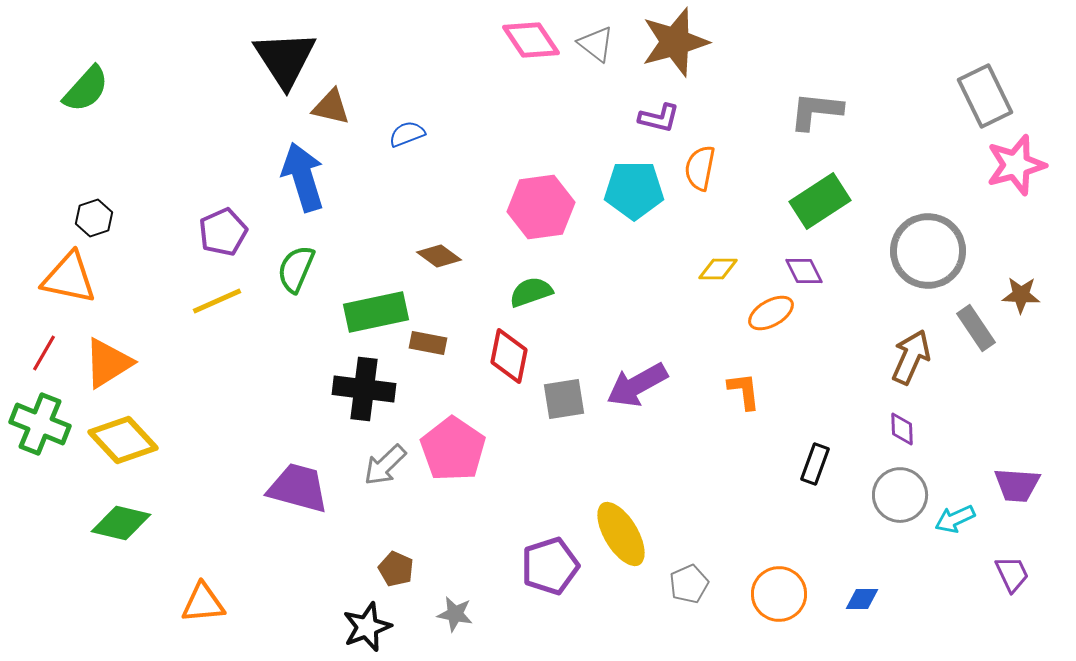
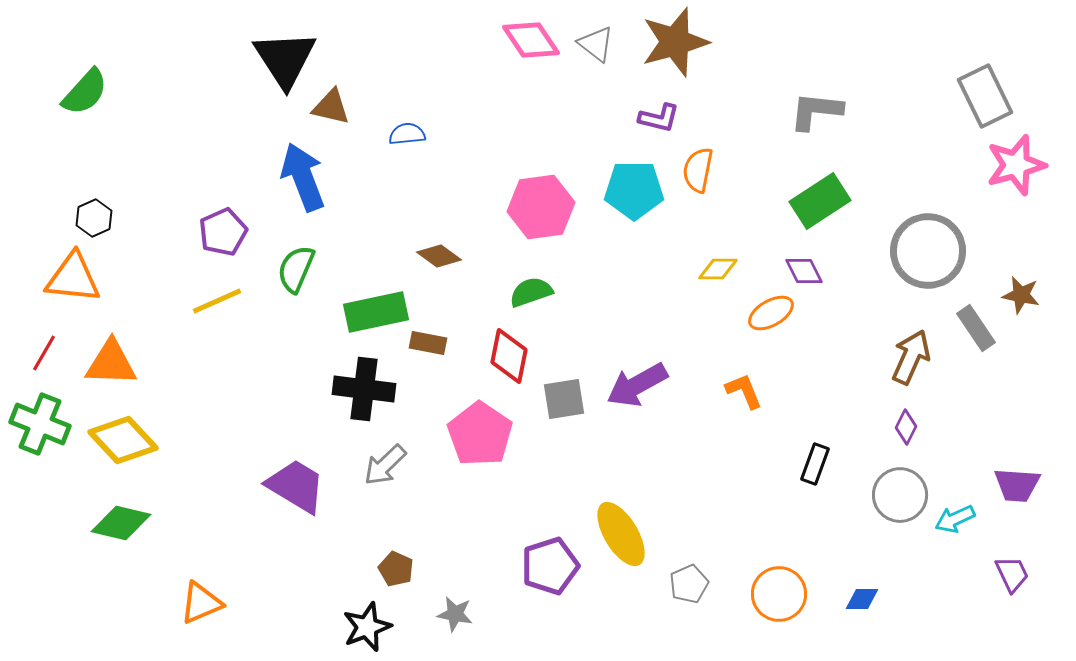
green semicircle at (86, 89): moved 1 px left, 3 px down
blue semicircle at (407, 134): rotated 15 degrees clockwise
orange semicircle at (700, 168): moved 2 px left, 2 px down
blue arrow at (303, 177): rotated 4 degrees counterclockwise
black hexagon at (94, 218): rotated 6 degrees counterclockwise
orange triangle at (69, 278): moved 4 px right; rotated 6 degrees counterclockwise
brown star at (1021, 295): rotated 9 degrees clockwise
orange triangle at (108, 363): moved 3 px right; rotated 34 degrees clockwise
orange L-shape at (744, 391): rotated 15 degrees counterclockwise
purple diamond at (902, 429): moved 4 px right, 2 px up; rotated 28 degrees clockwise
pink pentagon at (453, 449): moved 27 px right, 15 px up
purple trapezoid at (298, 488): moved 2 px left, 2 px up; rotated 16 degrees clockwise
orange triangle at (203, 603): moved 2 px left; rotated 18 degrees counterclockwise
